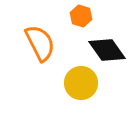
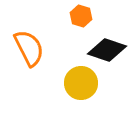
orange semicircle: moved 11 px left, 5 px down
black diamond: rotated 36 degrees counterclockwise
